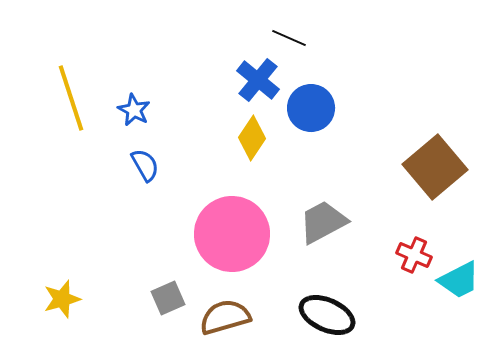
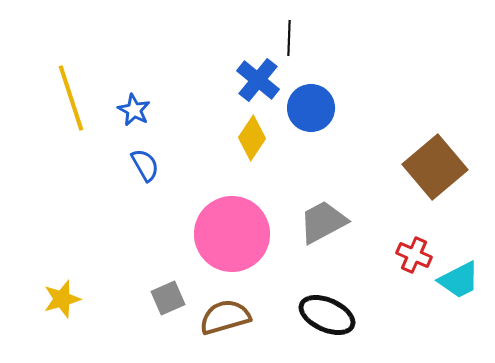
black line: rotated 68 degrees clockwise
